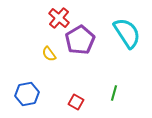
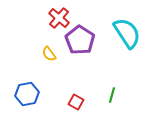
purple pentagon: rotated 8 degrees counterclockwise
green line: moved 2 px left, 2 px down
